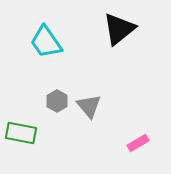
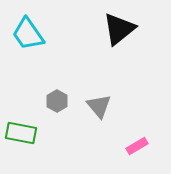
cyan trapezoid: moved 18 px left, 8 px up
gray triangle: moved 10 px right
pink rectangle: moved 1 px left, 3 px down
